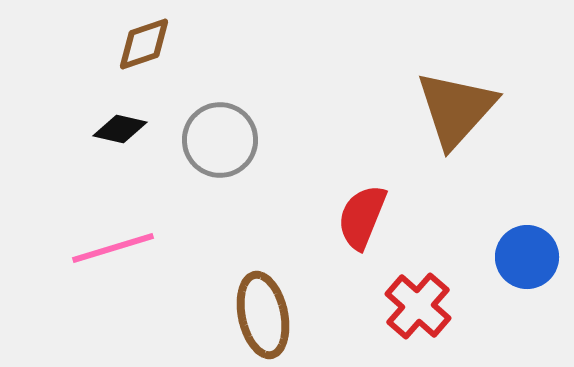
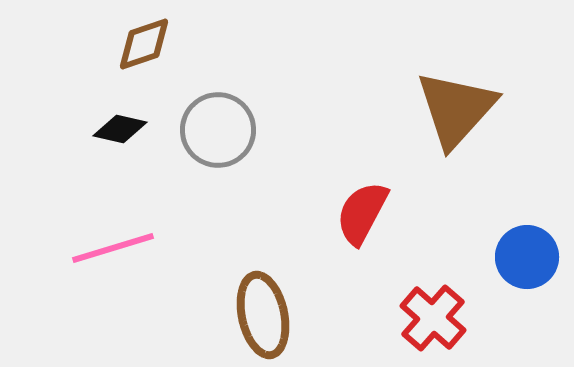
gray circle: moved 2 px left, 10 px up
red semicircle: moved 4 px up; rotated 6 degrees clockwise
red cross: moved 15 px right, 12 px down
